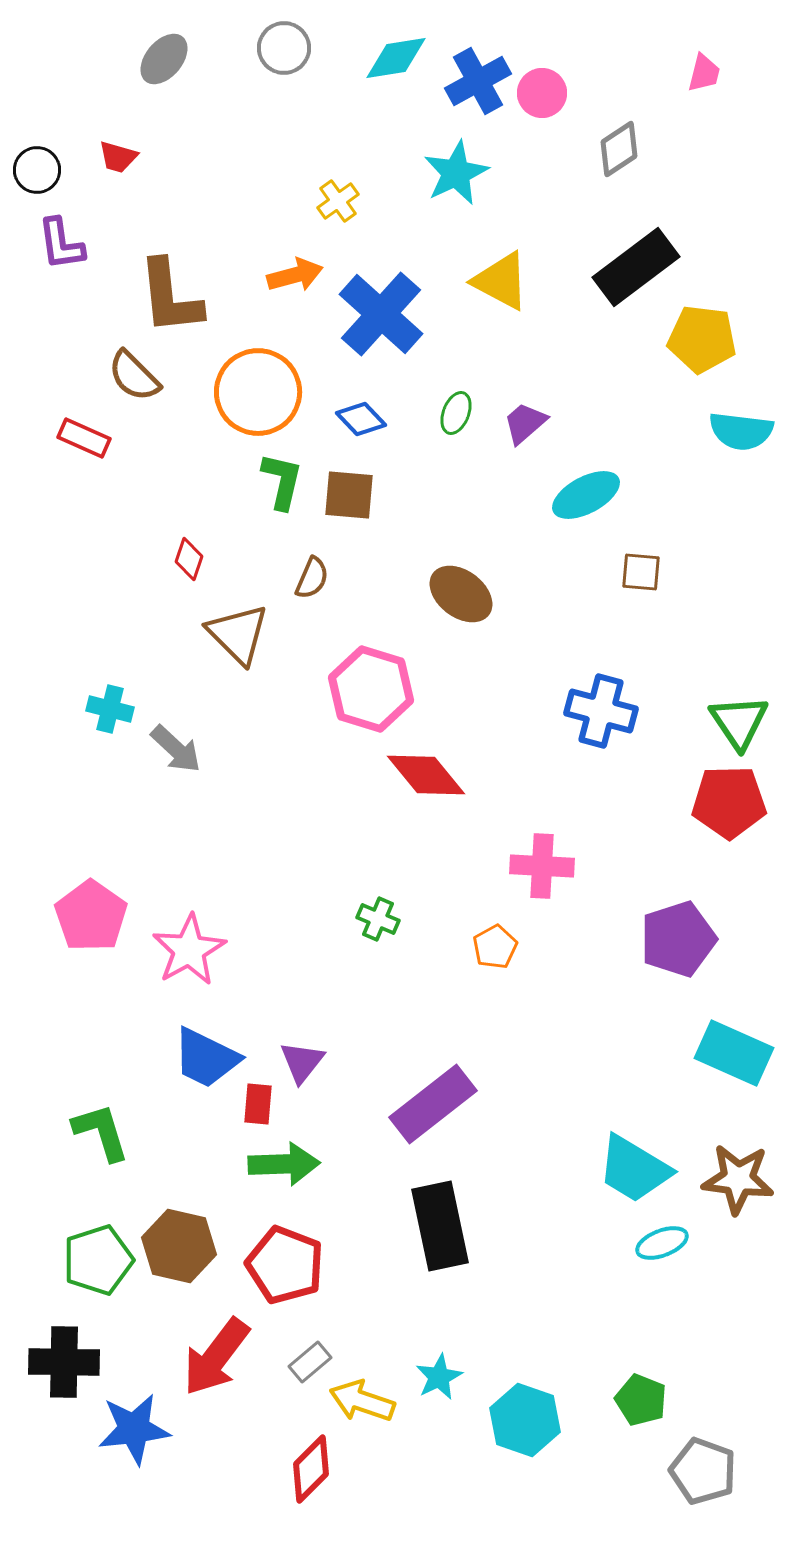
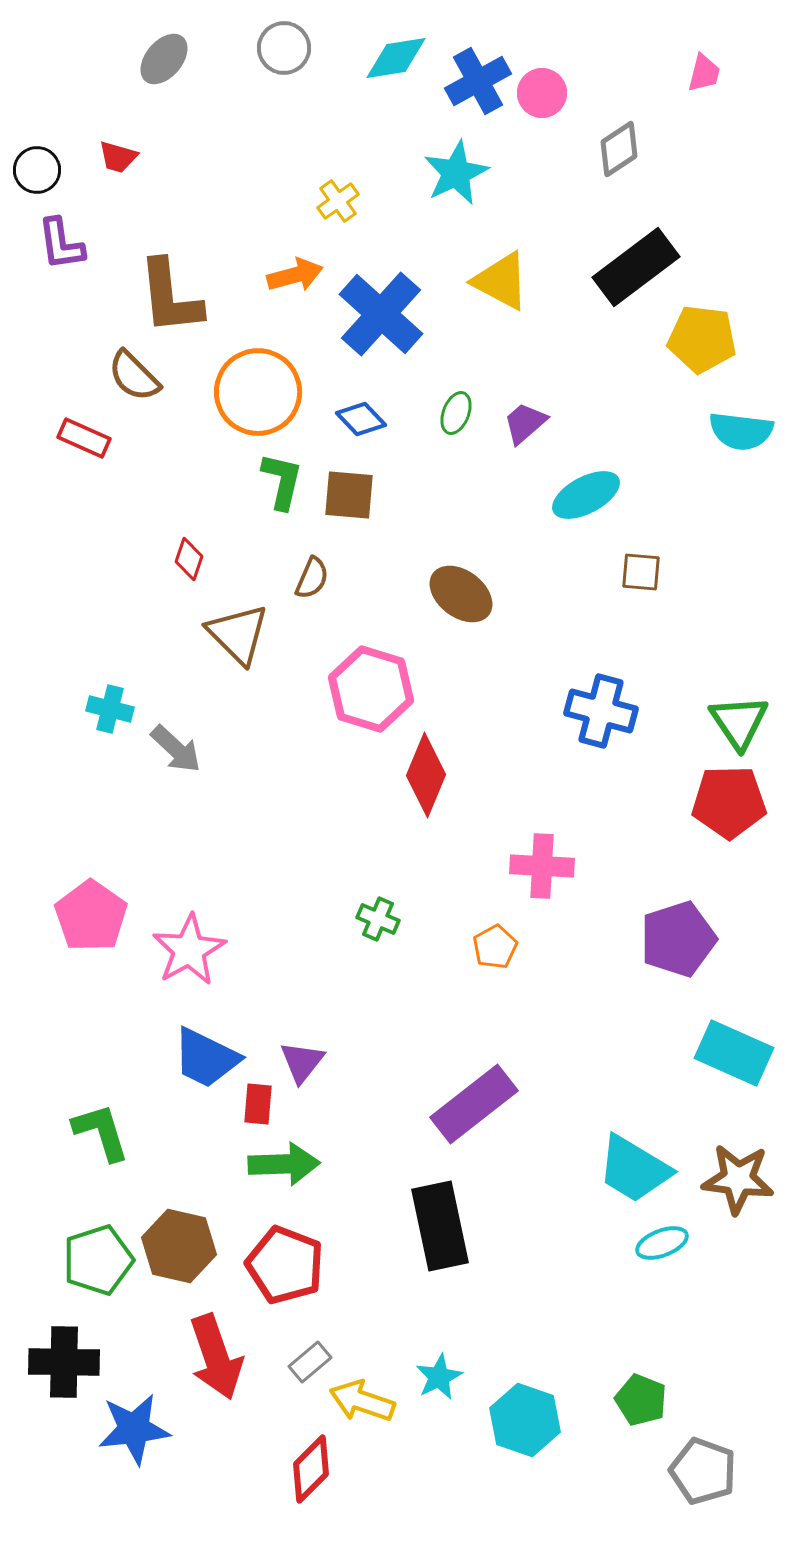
red diamond at (426, 775): rotated 62 degrees clockwise
purple rectangle at (433, 1104): moved 41 px right
red arrow at (216, 1357): rotated 56 degrees counterclockwise
